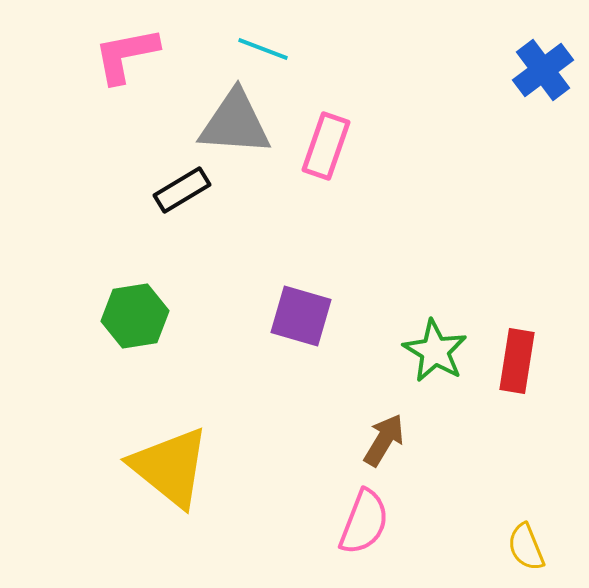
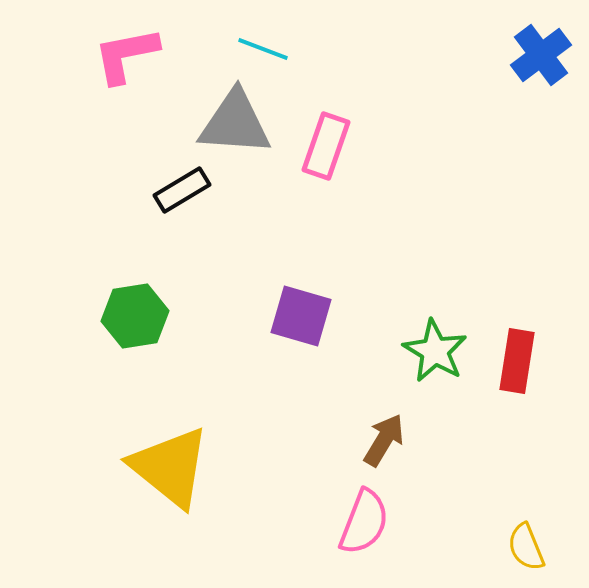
blue cross: moved 2 px left, 15 px up
